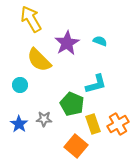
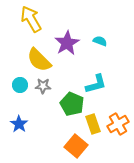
gray star: moved 1 px left, 33 px up
